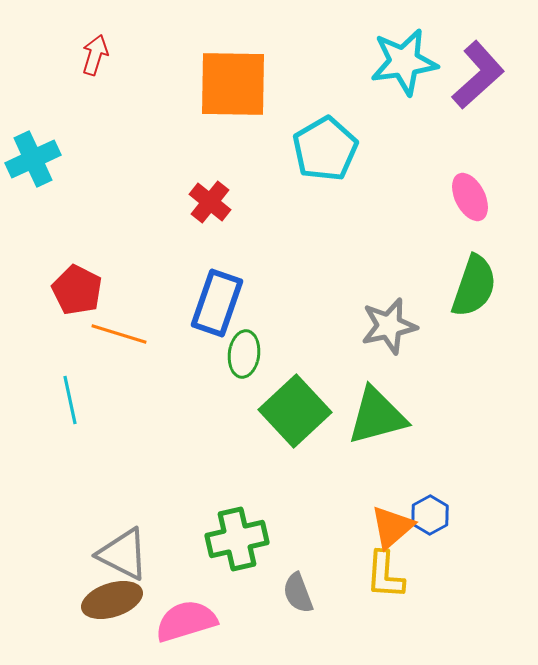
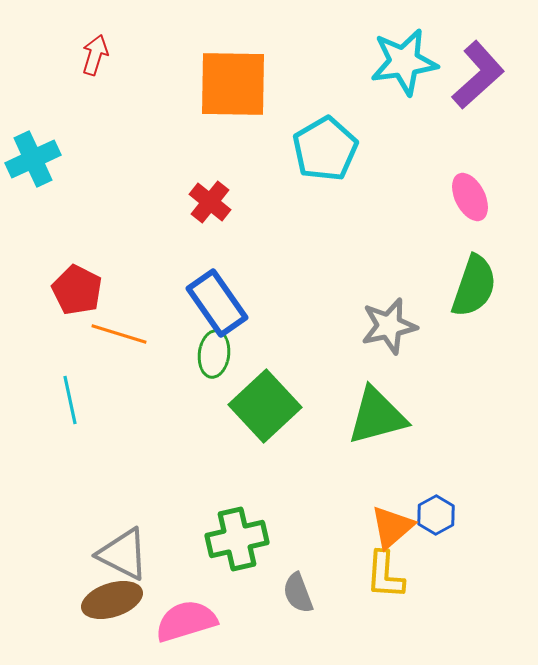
blue rectangle: rotated 54 degrees counterclockwise
green ellipse: moved 30 px left
green square: moved 30 px left, 5 px up
blue hexagon: moved 6 px right
